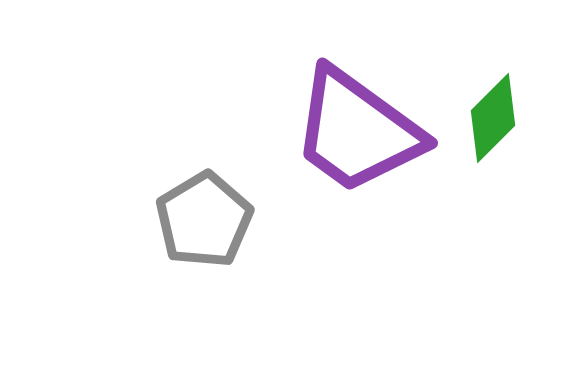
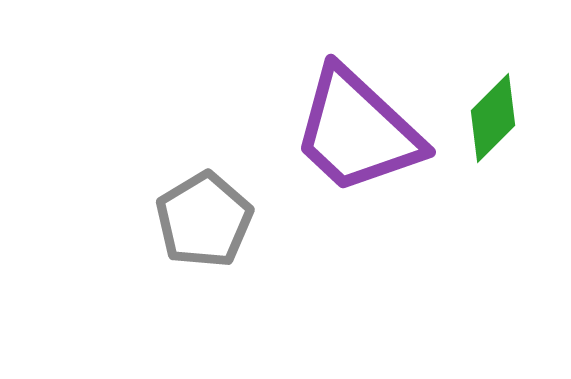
purple trapezoid: rotated 7 degrees clockwise
